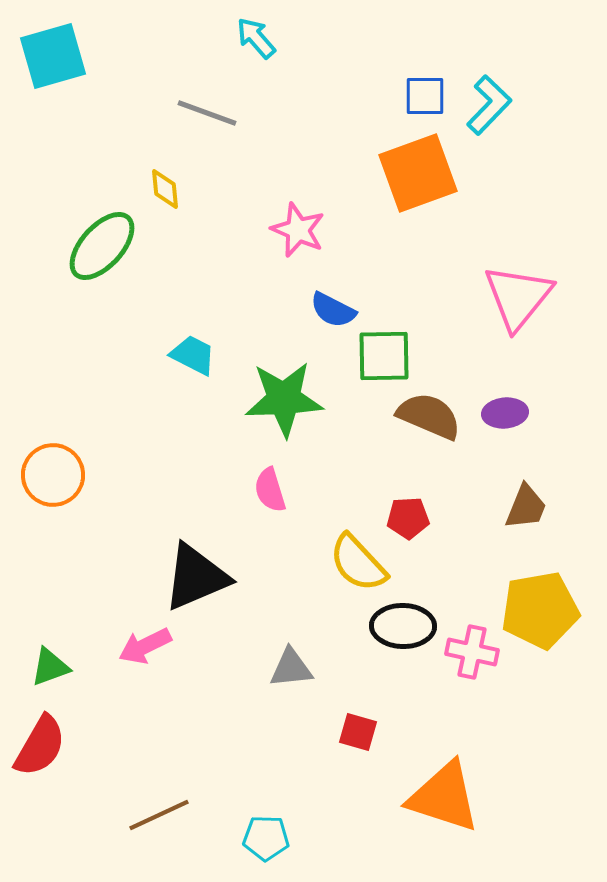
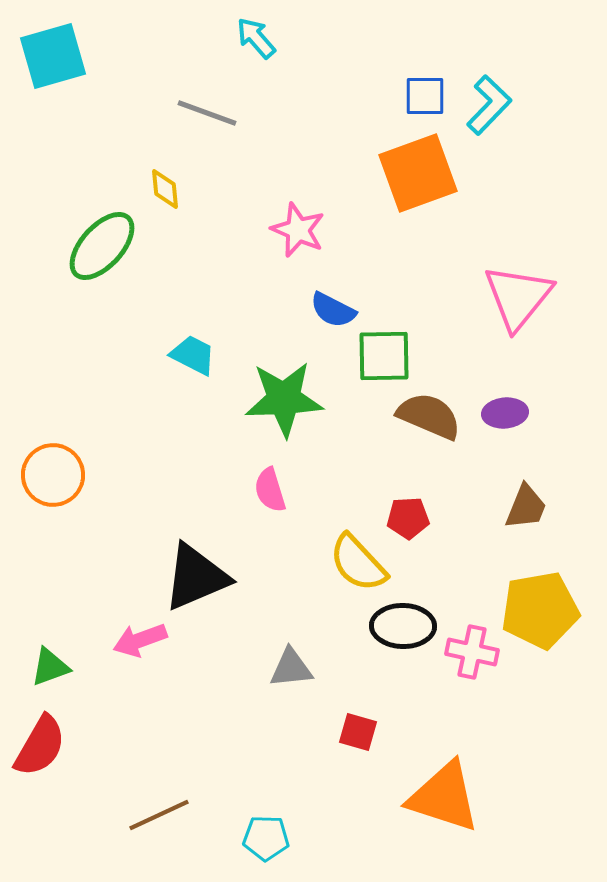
pink arrow: moved 5 px left, 6 px up; rotated 6 degrees clockwise
